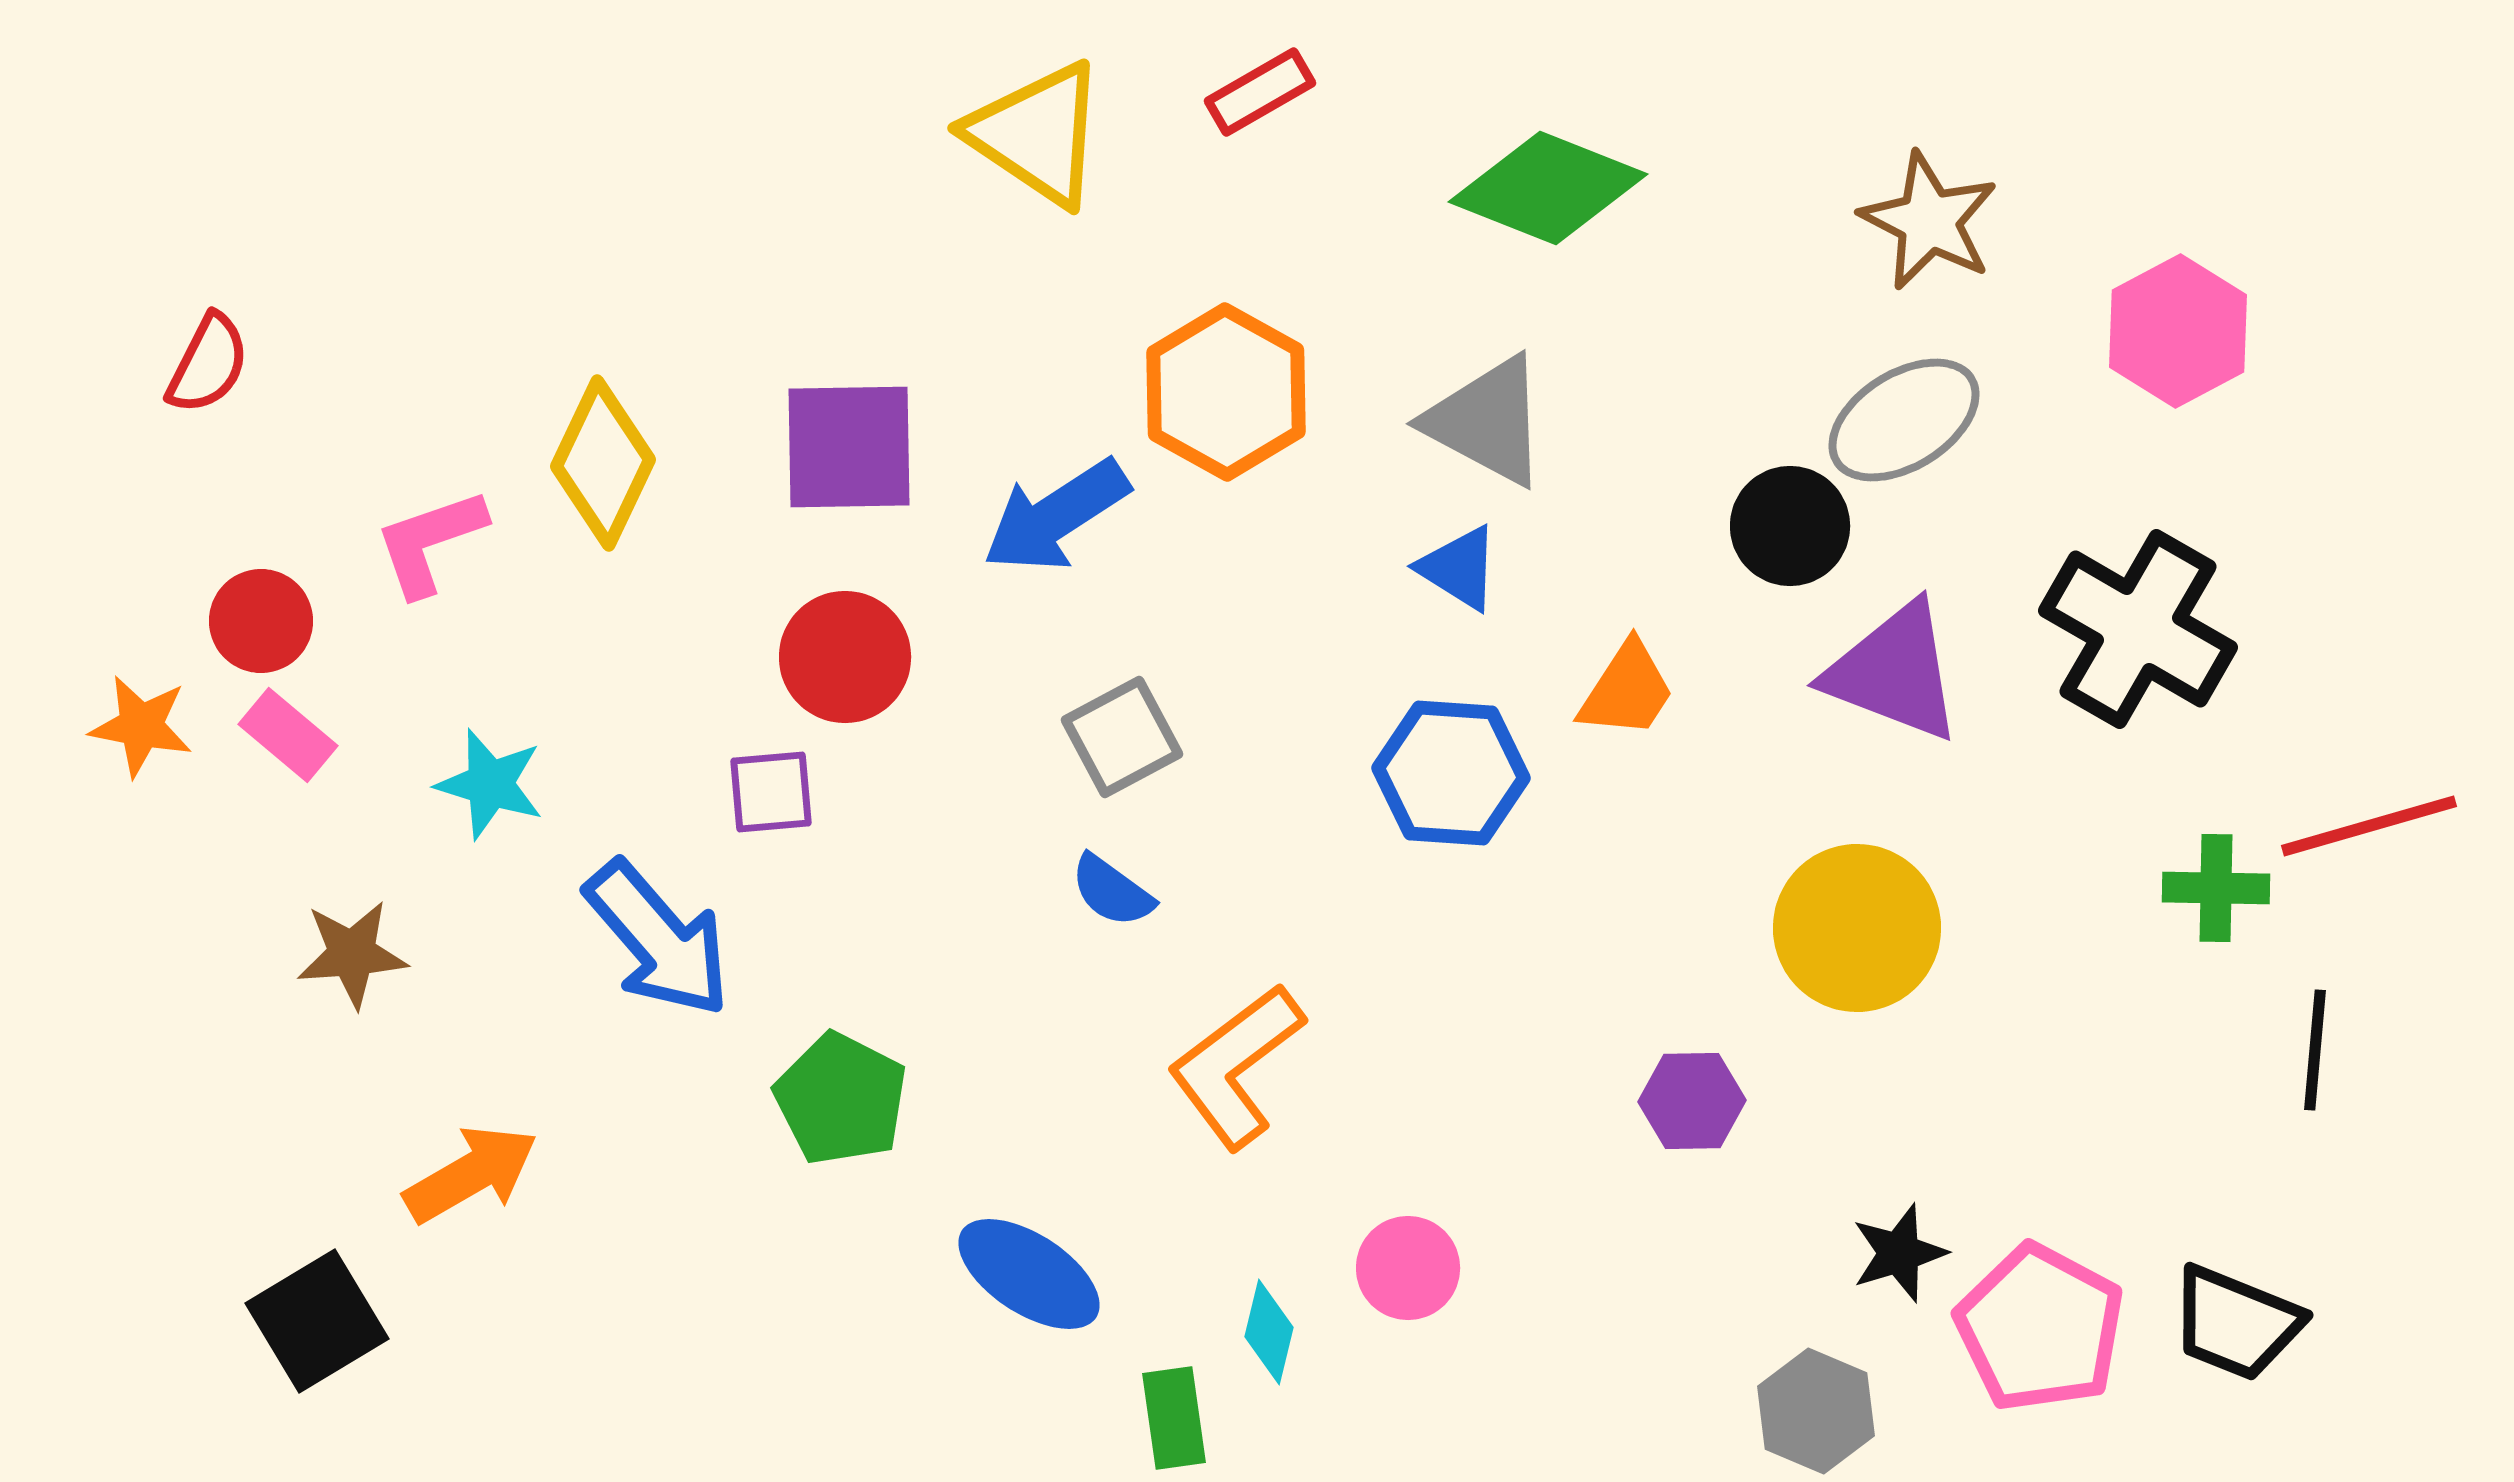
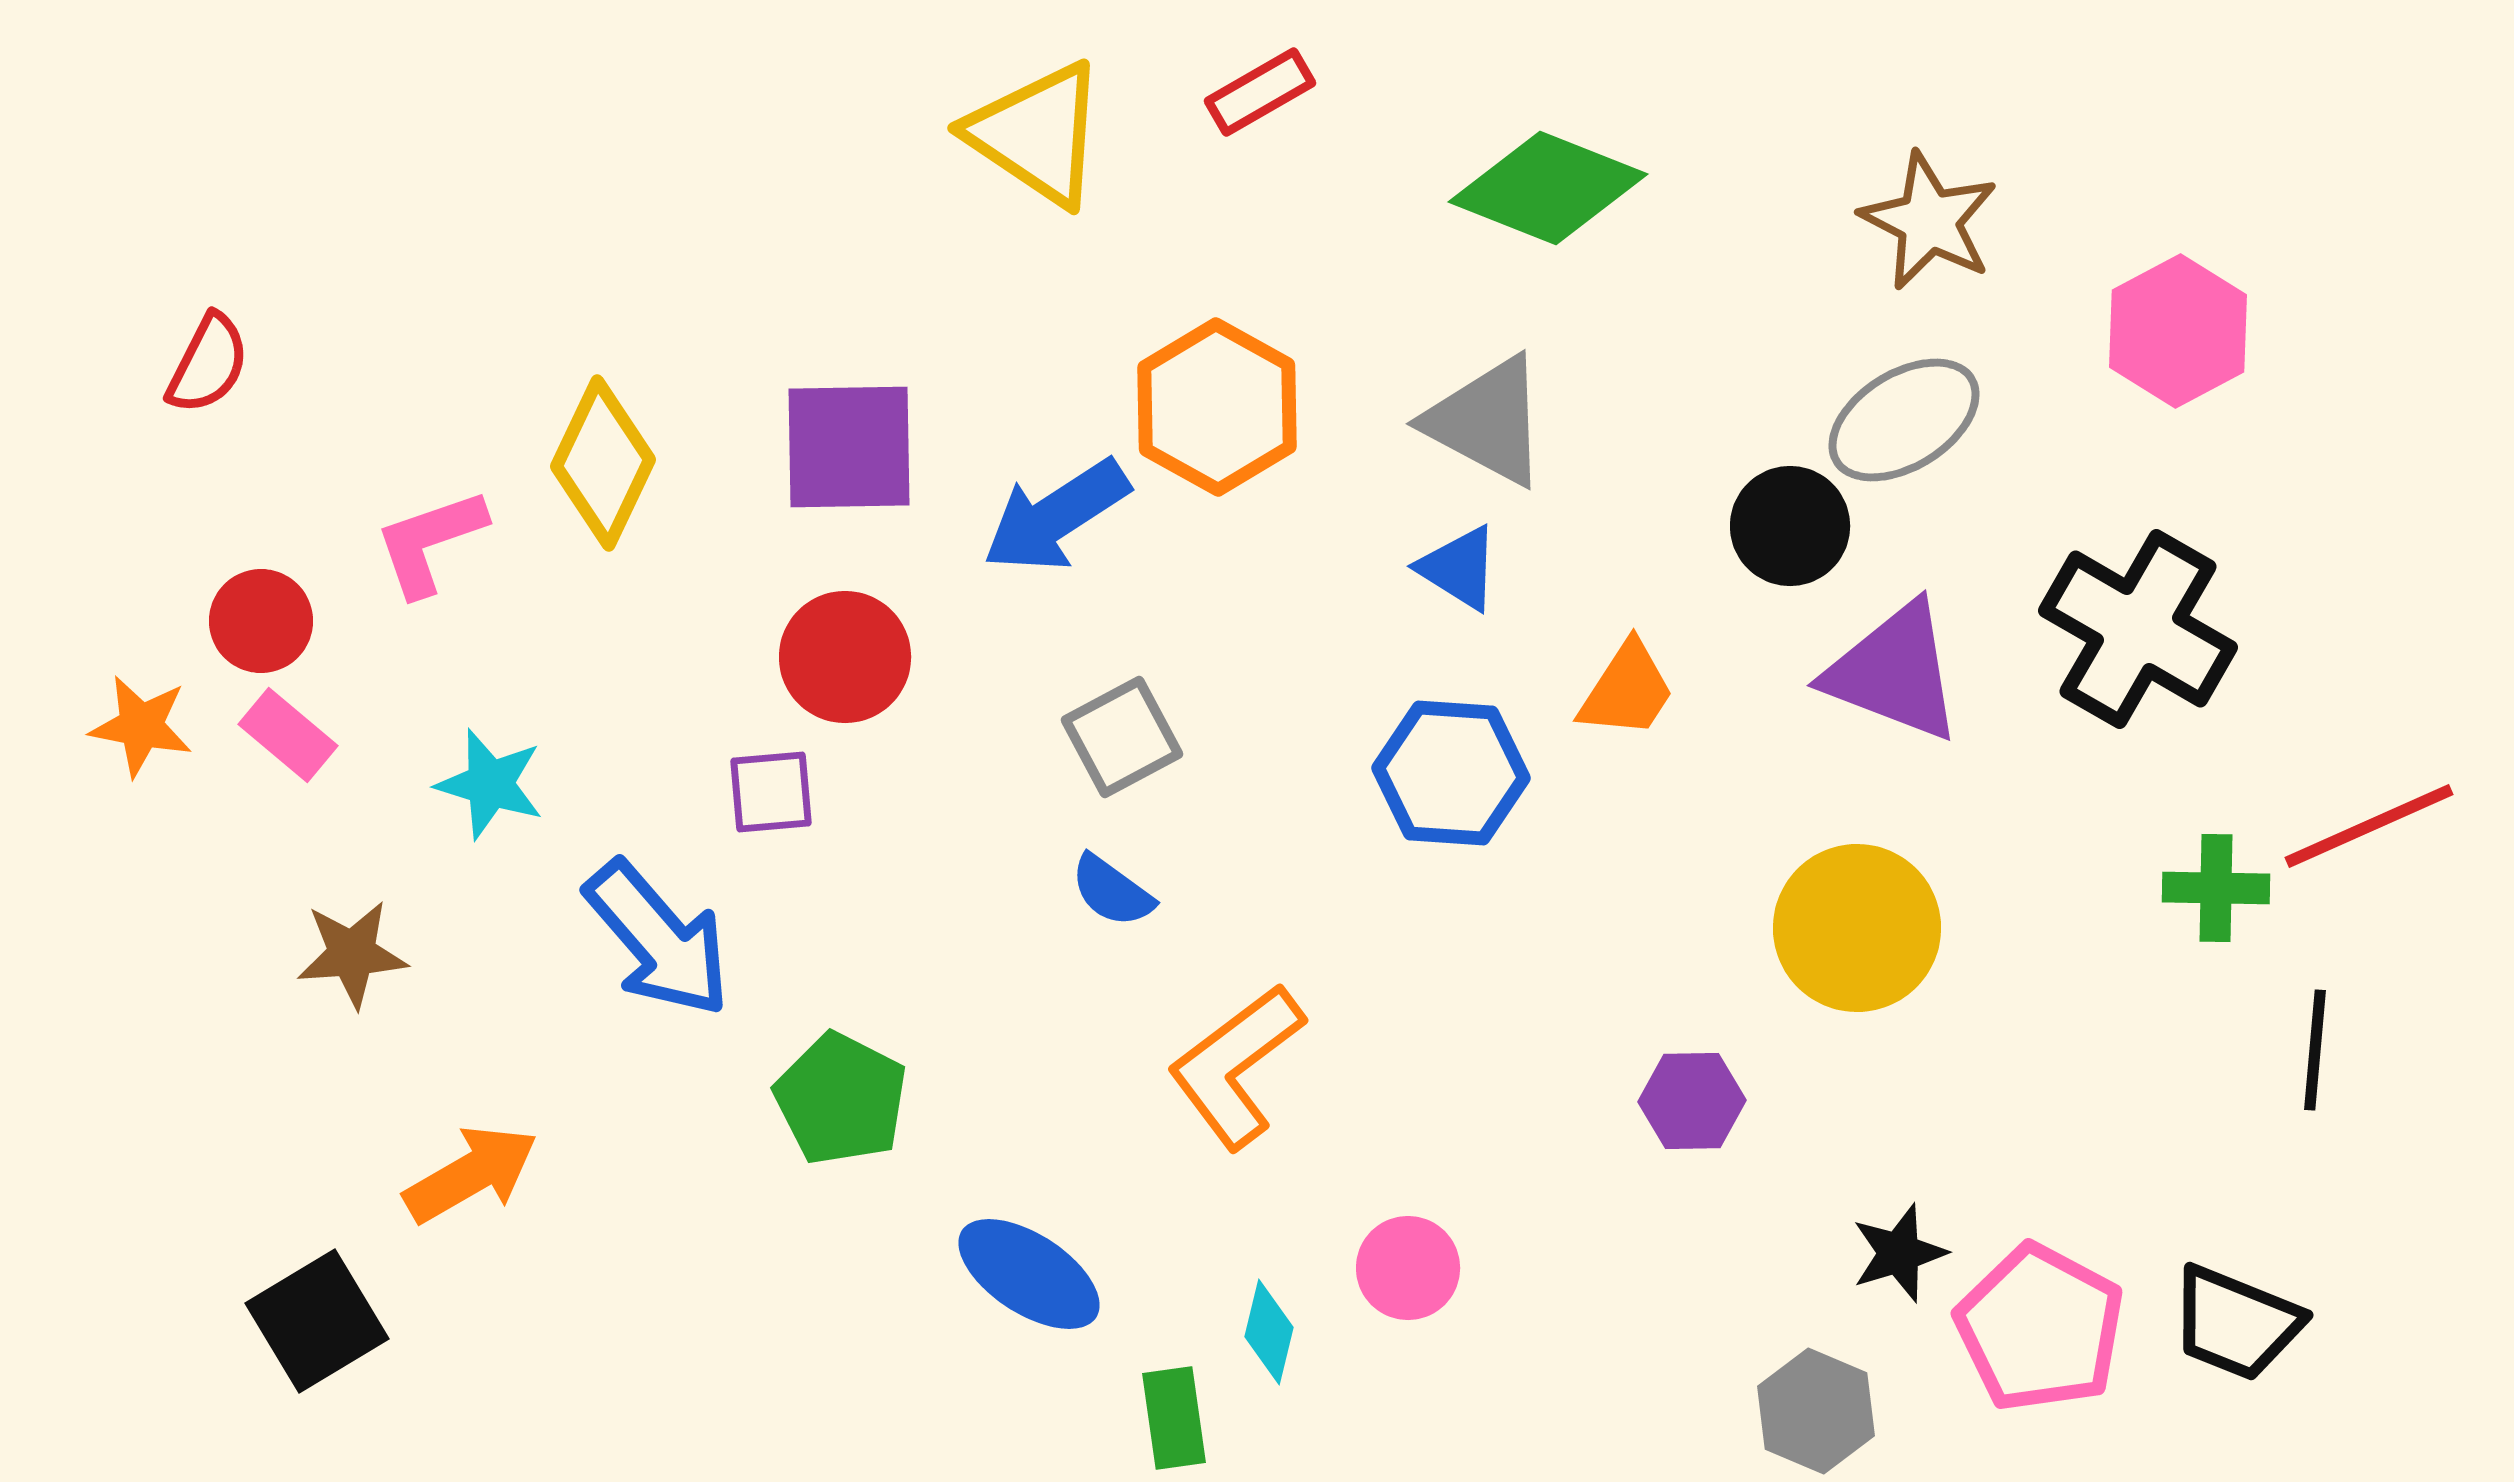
orange hexagon at (1226, 392): moved 9 px left, 15 px down
red line at (2369, 826): rotated 8 degrees counterclockwise
